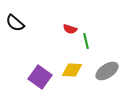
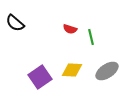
green line: moved 5 px right, 4 px up
purple square: rotated 20 degrees clockwise
